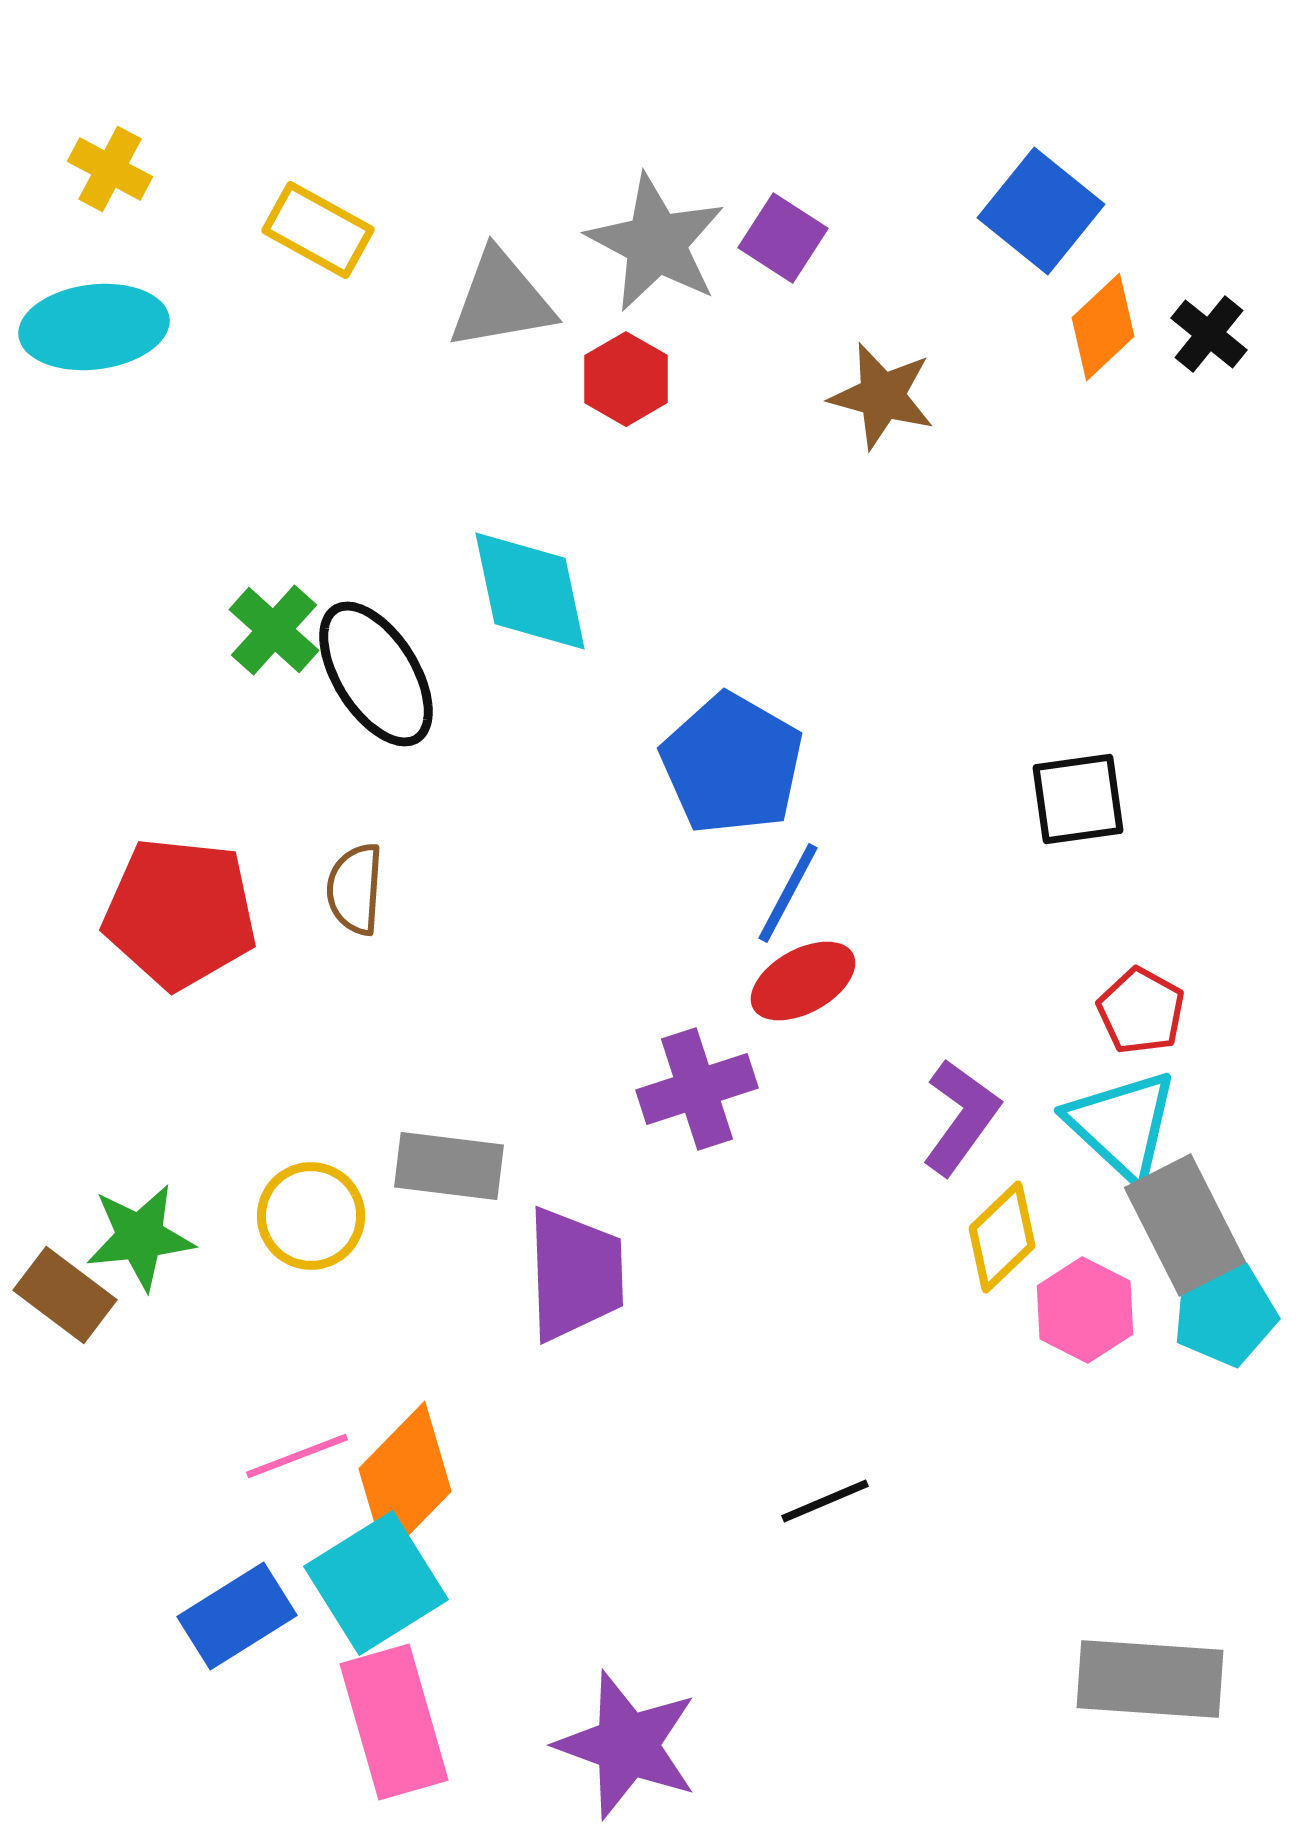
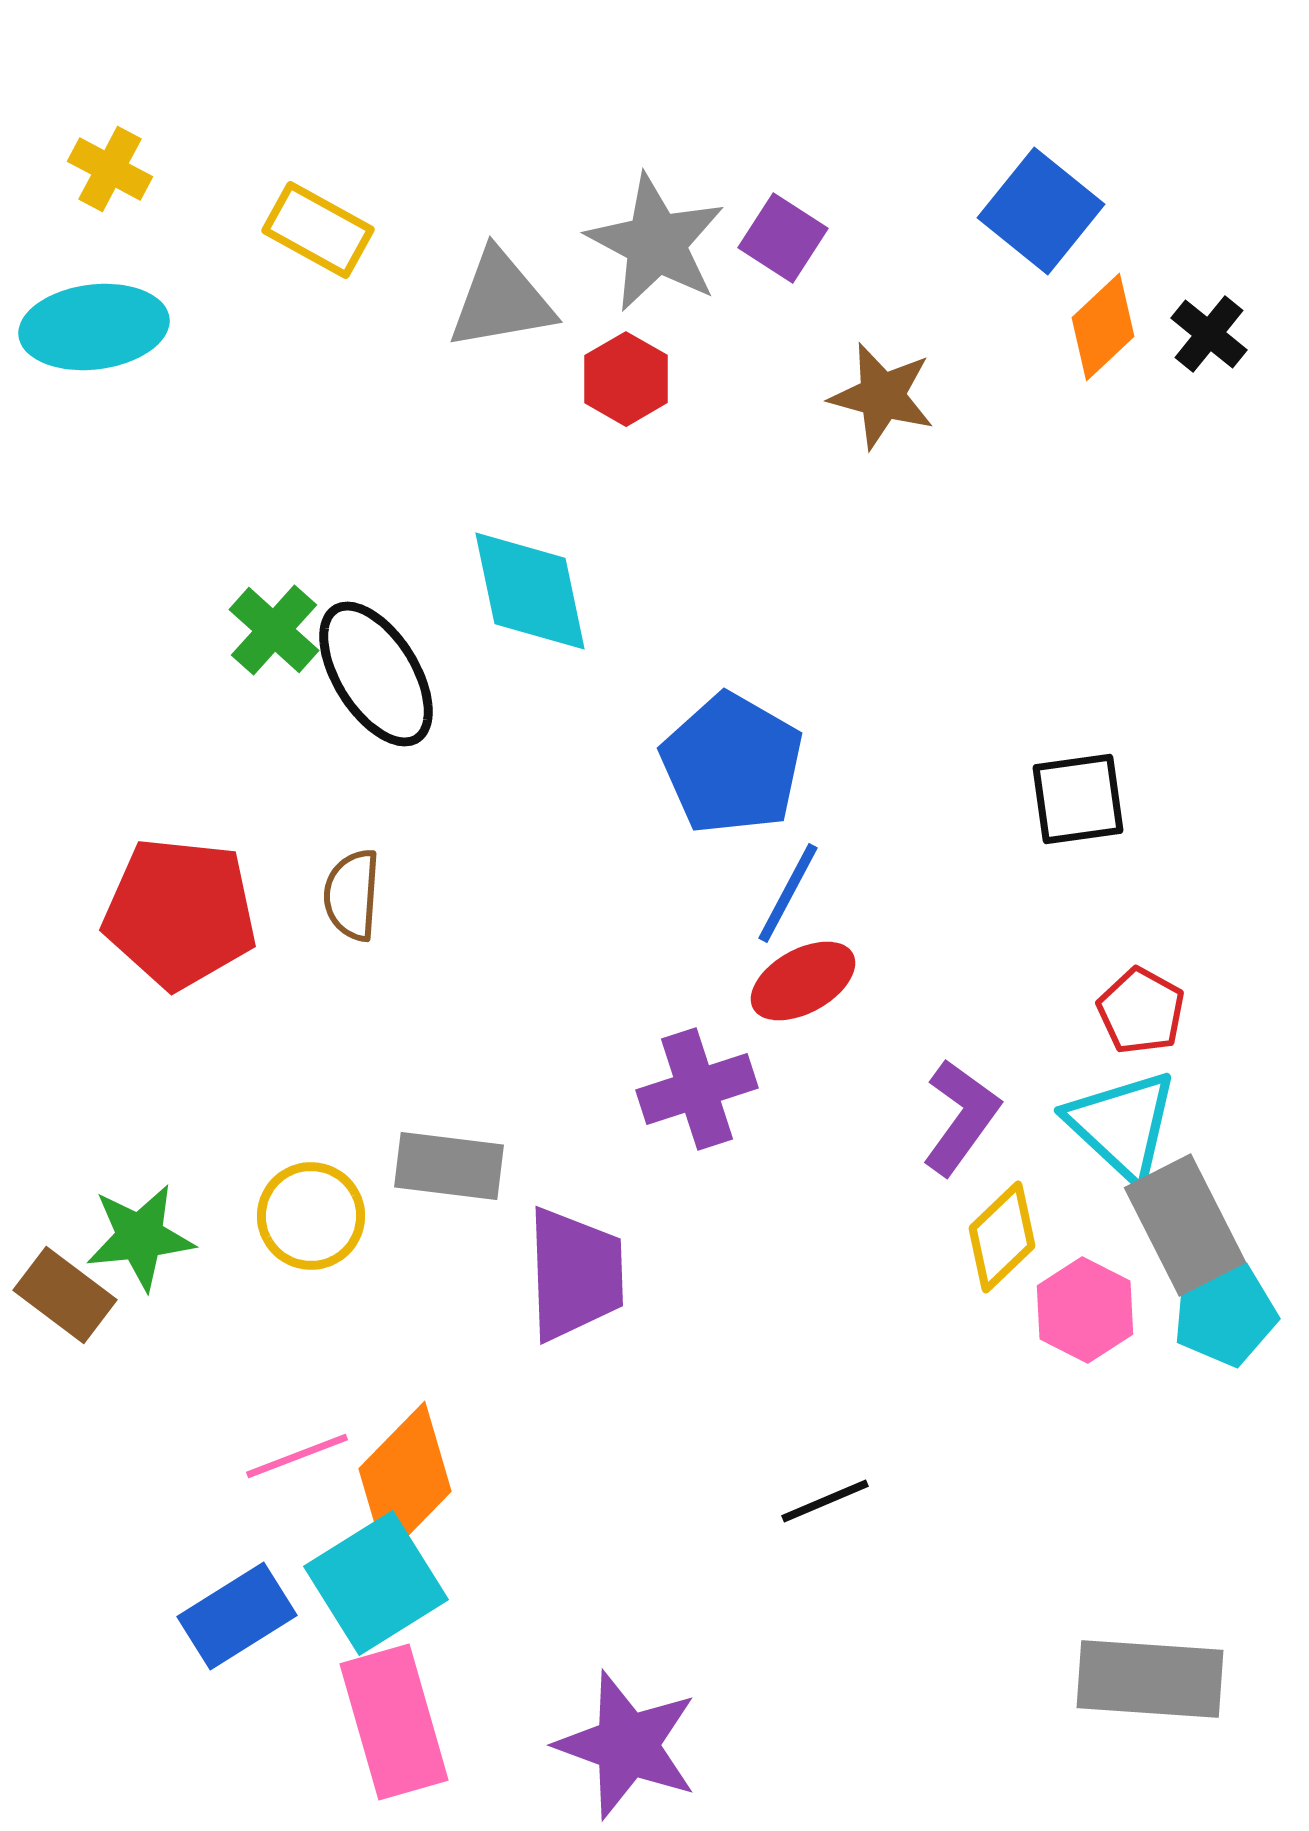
brown semicircle at (355, 889): moved 3 px left, 6 px down
